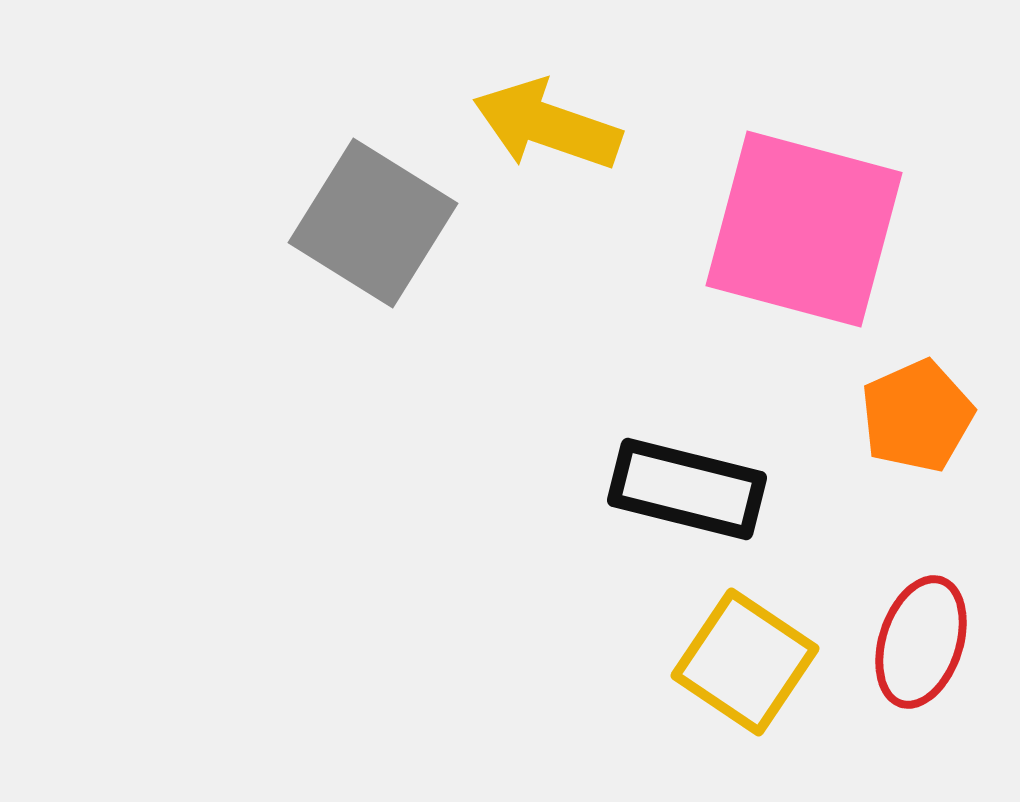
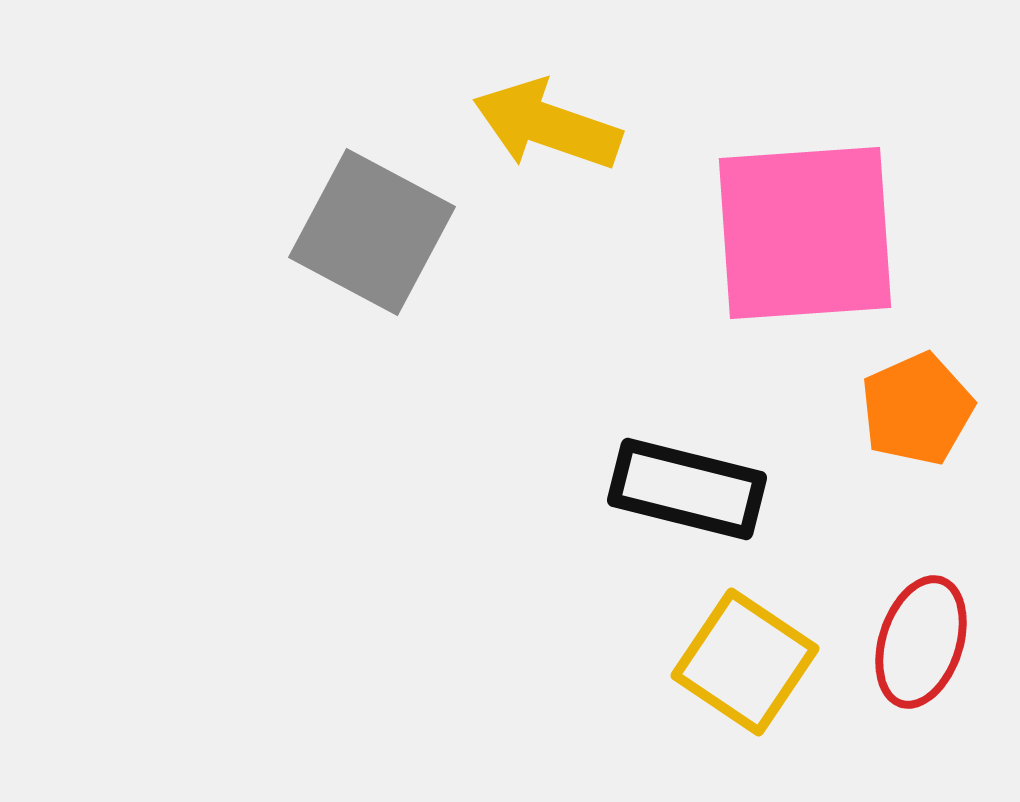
gray square: moved 1 px left, 9 px down; rotated 4 degrees counterclockwise
pink square: moved 1 px right, 4 px down; rotated 19 degrees counterclockwise
orange pentagon: moved 7 px up
